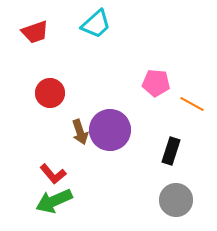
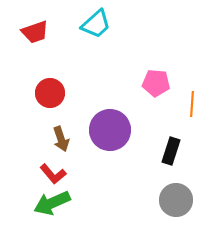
orange line: rotated 65 degrees clockwise
brown arrow: moved 19 px left, 7 px down
green arrow: moved 2 px left, 2 px down
